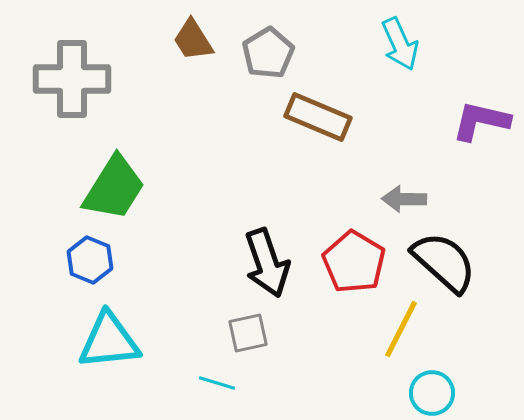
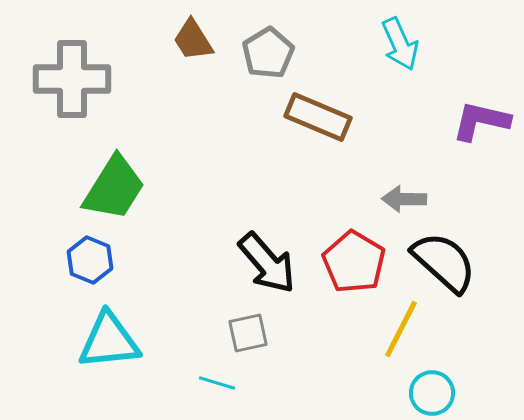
black arrow: rotated 22 degrees counterclockwise
